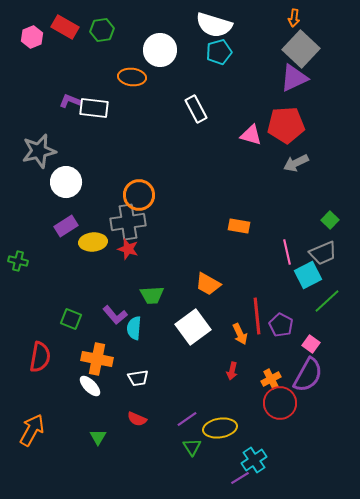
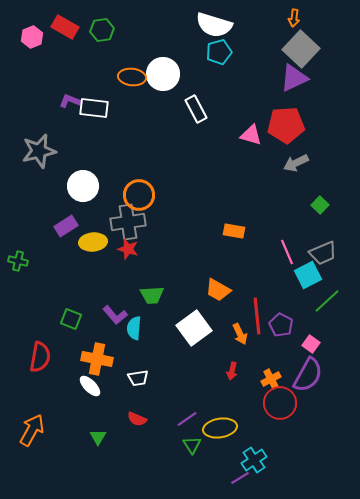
white circle at (160, 50): moved 3 px right, 24 px down
white circle at (66, 182): moved 17 px right, 4 px down
green square at (330, 220): moved 10 px left, 15 px up
orange rectangle at (239, 226): moved 5 px left, 5 px down
pink line at (287, 252): rotated 10 degrees counterclockwise
orange trapezoid at (208, 284): moved 10 px right, 6 px down
white square at (193, 327): moved 1 px right, 1 px down
green triangle at (192, 447): moved 2 px up
